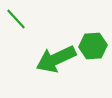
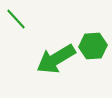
green arrow: rotated 6 degrees counterclockwise
